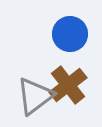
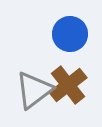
gray triangle: moved 1 px left, 6 px up
